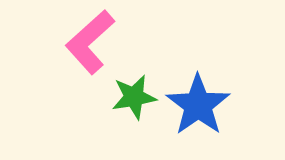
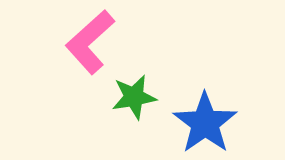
blue star: moved 7 px right, 18 px down
